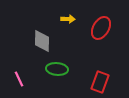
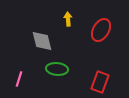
yellow arrow: rotated 96 degrees counterclockwise
red ellipse: moved 2 px down
gray diamond: rotated 15 degrees counterclockwise
pink line: rotated 42 degrees clockwise
